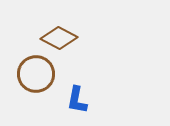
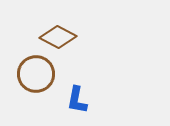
brown diamond: moved 1 px left, 1 px up
